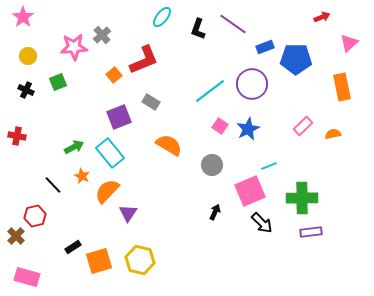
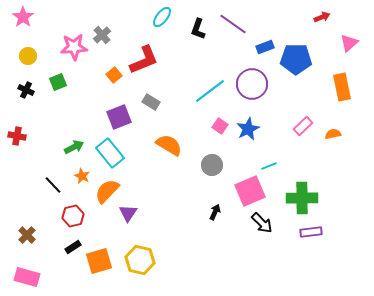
red hexagon at (35, 216): moved 38 px right
brown cross at (16, 236): moved 11 px right, 1 px up
